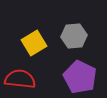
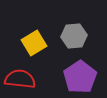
purple pentagon: rotated 12 degrees clockwise
